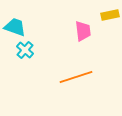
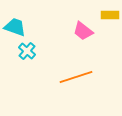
yellow rectangle: rotated 12 degrees clockwise
pink trapezoid: rotated 135 degrees clockwise
cyan cross: moved 2 px right, 1 px down
